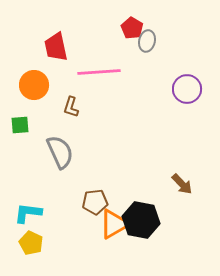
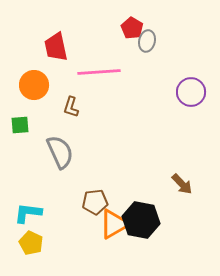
purple circle: moved 4 px right, 3 px down
